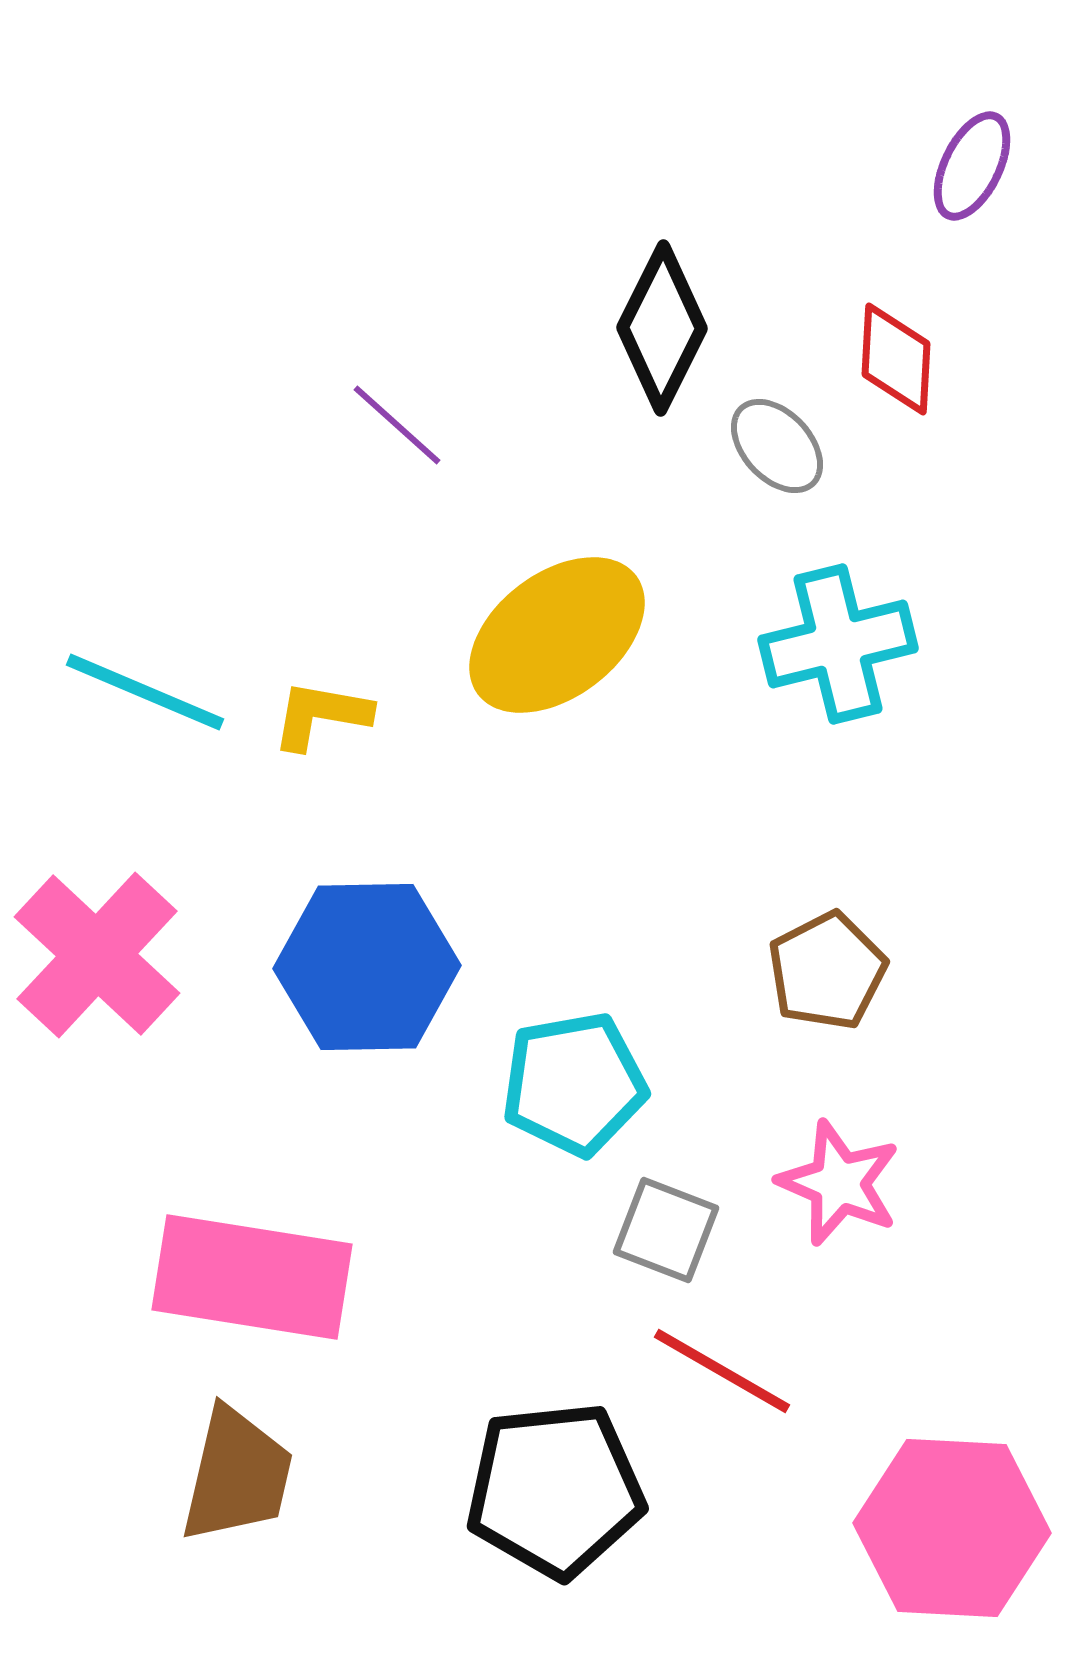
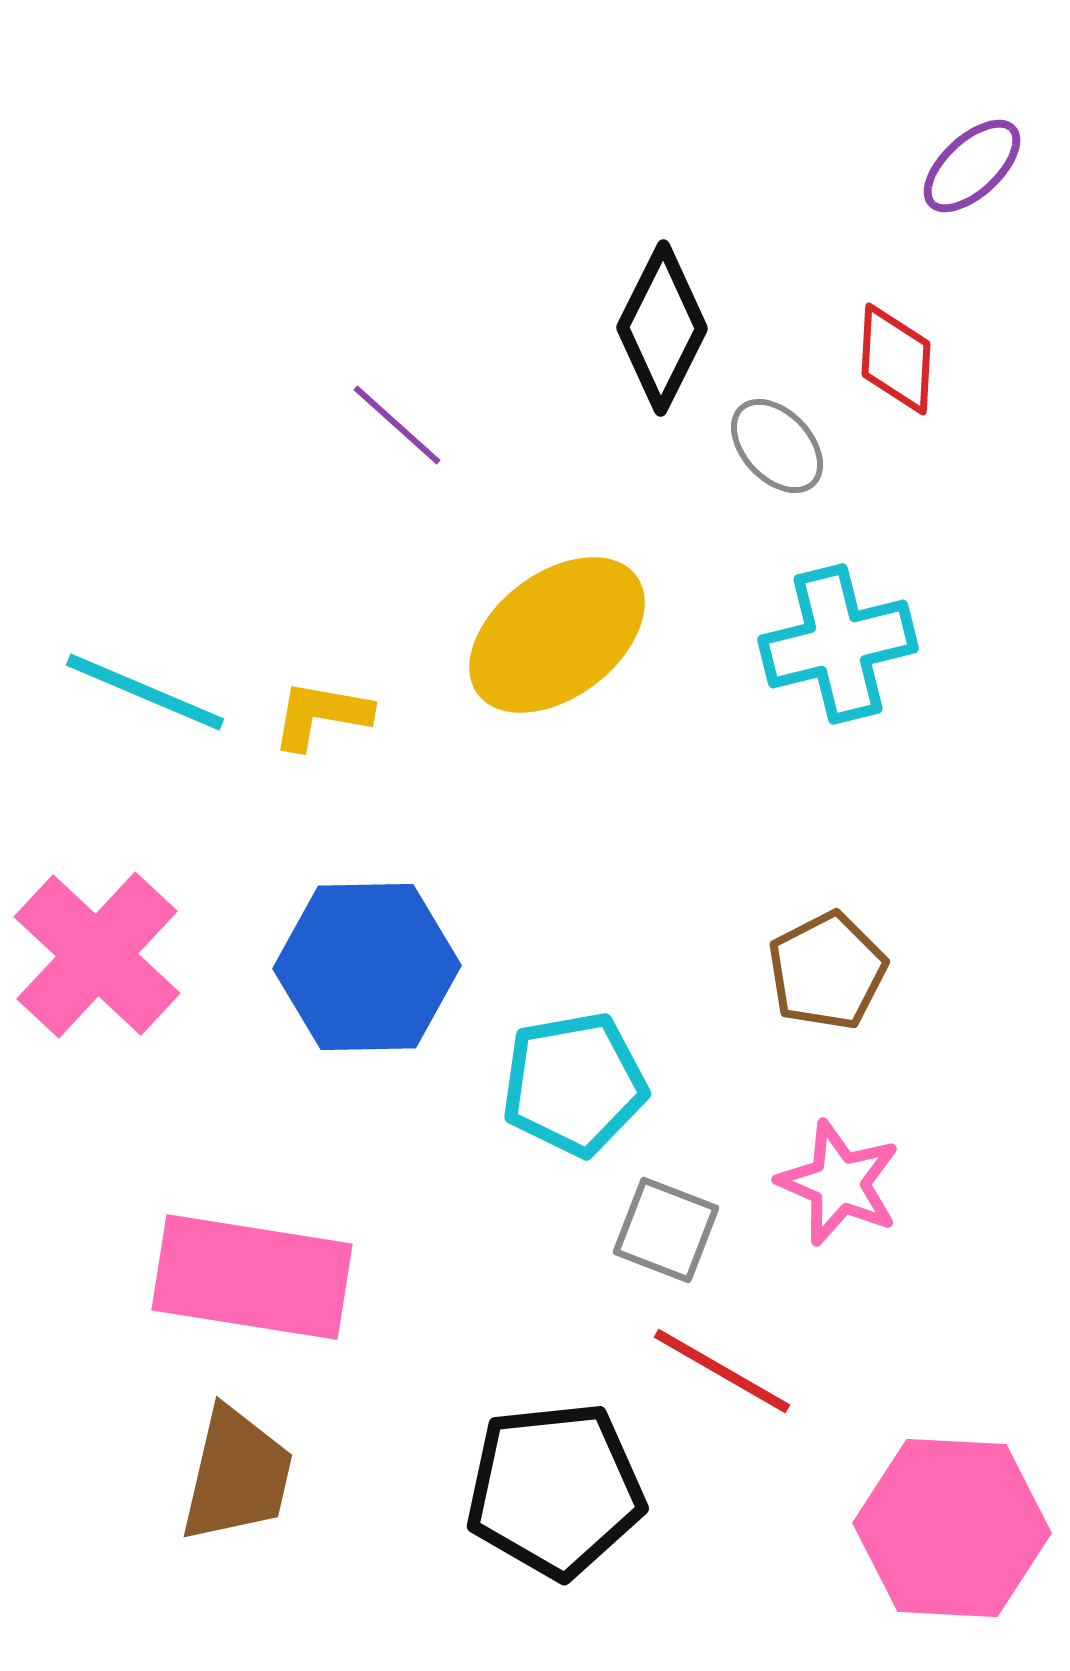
purple ellipse: rotated 21 degrees clockwise
